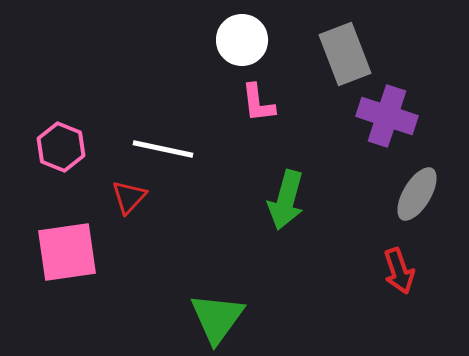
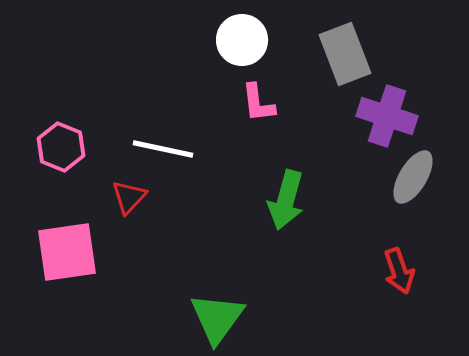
gray ellipse: moved 4 px left, 17 px up
